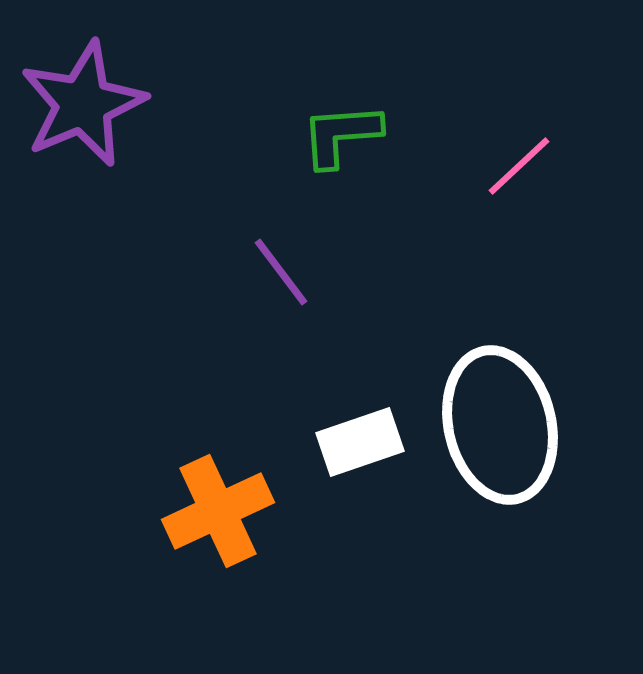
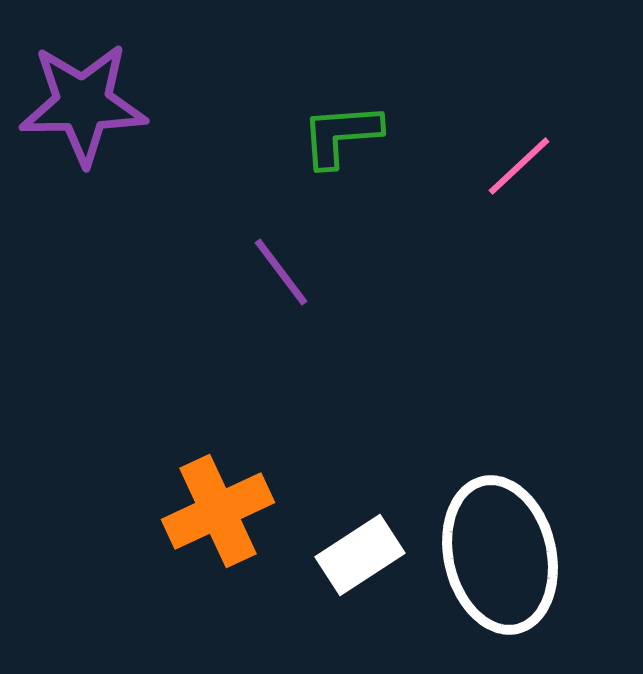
purple star: rotated 22 degrees clockwise
white ellipse: moved 130 px down
white rectangle: moved 113 px down; rotated 14 degrees counterclockwise
